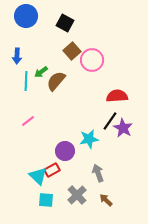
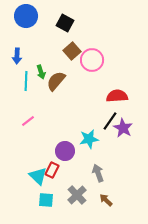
green arrow: rotated 72 degrees counterclockwise
red rectangle: rotated 35 degrees counterclockwise
